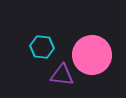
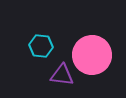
cyan hexagon: moved 1 px left, 1 px up
